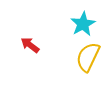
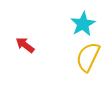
red arrow: moved 5 px left
